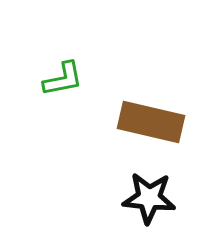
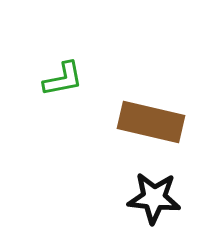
black star: moved 5 px right
